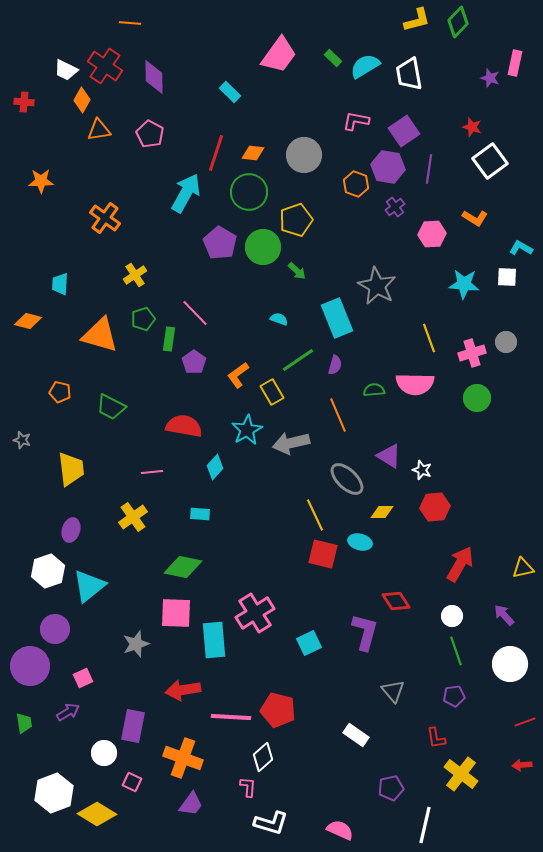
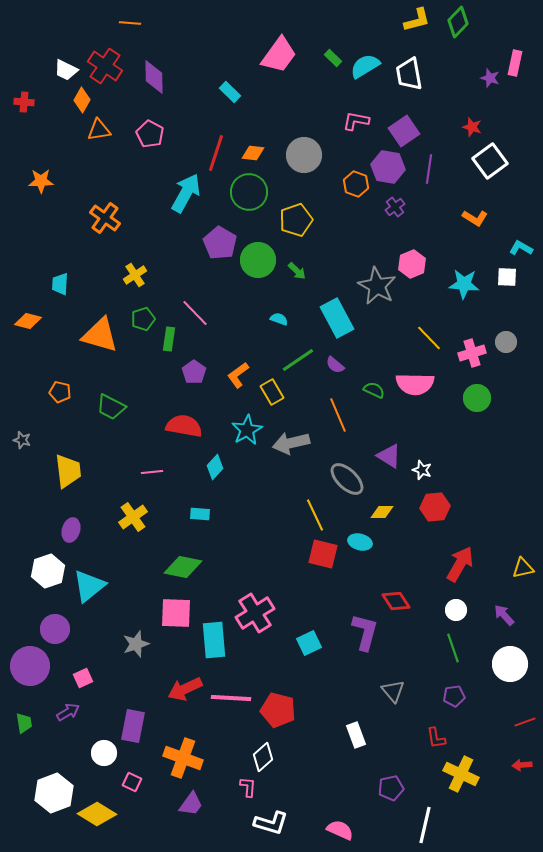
pink hexagon at (432, 234): moved 20 px left, 30 px down; rotated 20 degrees counterclockwise
green circle at (263, 247): moved 5 px left, 13 px down
cyan rectangle at (337, 318): rotated 6 degrees counterclockwise
yellow line at (429, 338): rotated 24 degrees counterclockwise
purple pentagon at (194, 362): moved 10 px down
purple semicircle at (335, 365): rotated 114 degrees clockwise
green semicircle at (374, 390): rotated 30 degrees clockwise
yellow trapezoid at (71, 469): moved 3 px left, 2 px down
white circle at (452, 616): moved 4 px right, 6 px up
green line at (456, 651): moved 3 px left, 3 px up
red arrow at (183, 690): moved 2 px right, 1 px up; rotated 16 degrees counterclockwise
pink line at (231, 717): moved 19 px up
white rectangle at (356, 735): rotated 35 degrees clockwise
yellow cross at (461, 774): rotated 12 degrees counterclockwise
